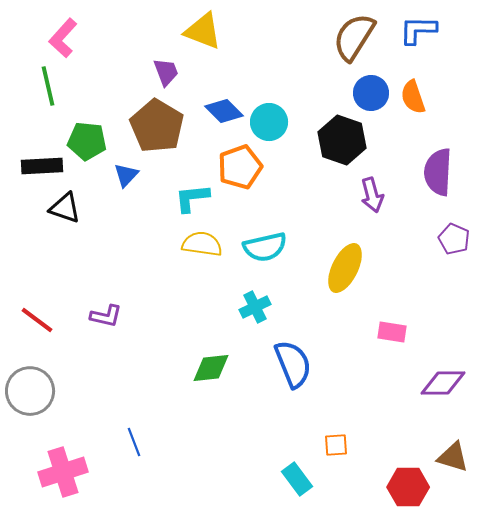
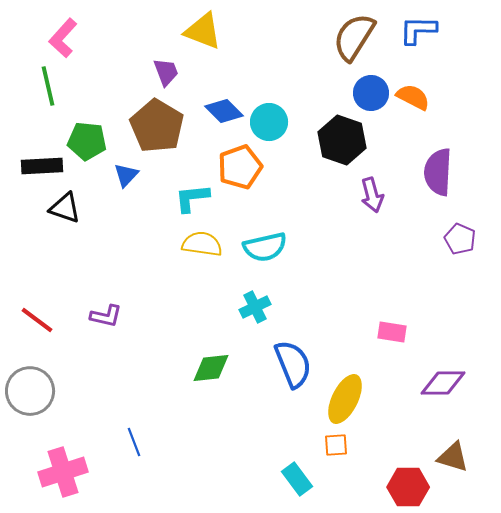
orange semicircle: rotated 136 degrees clockwise
purple pentagon: moved 6 px right
yellow ellipse: moved 131 px down
